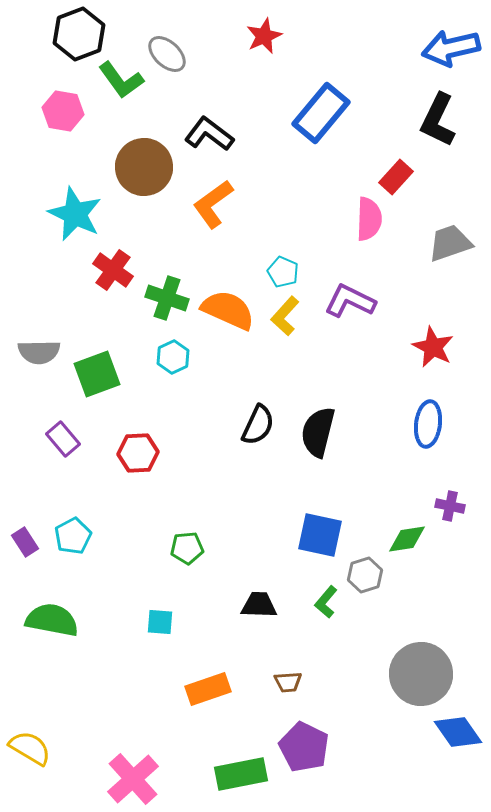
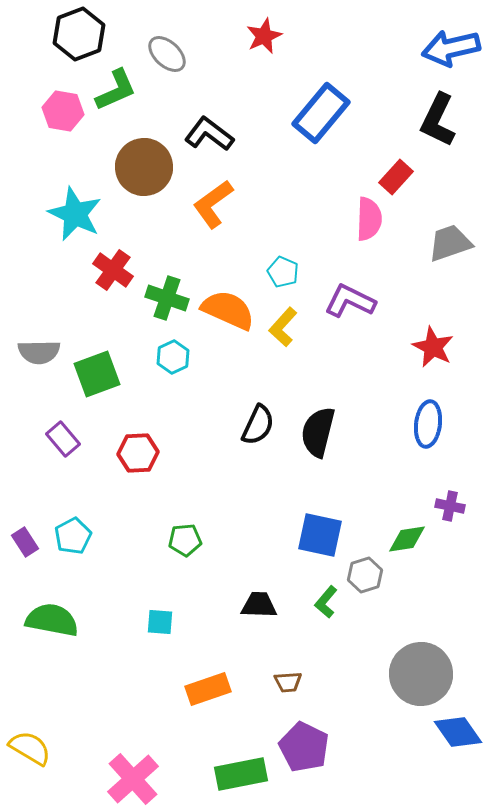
green L-shape at (121, 80): moved 5 px left, 10 px down; rotated 78 degrees counterclockwise
yellow L-shape at (285, 316): moved 2 px left, 11 px down
green pentagon at (187, 548): moved 2 px left, 8 px up
